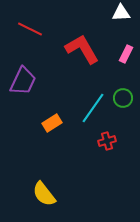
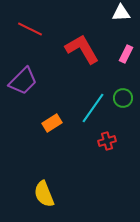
purple trapezoid: rotated 20 degrees clockwise
yellow semicircle: rotated 16 degrees clockwise
